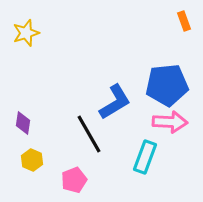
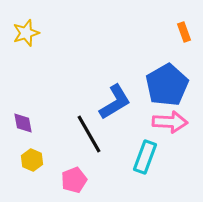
orange rectangle: moved 11 px down
blue pentagon: rotated 24 degrees counterclockwise
purple diamond: rotated 20 degrees counterclockwise
